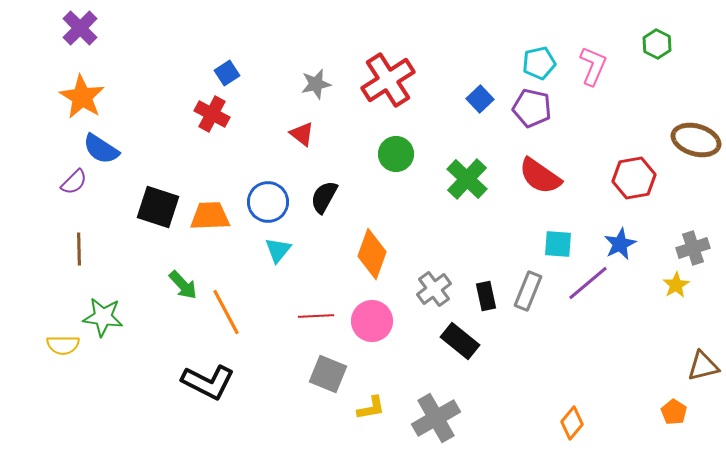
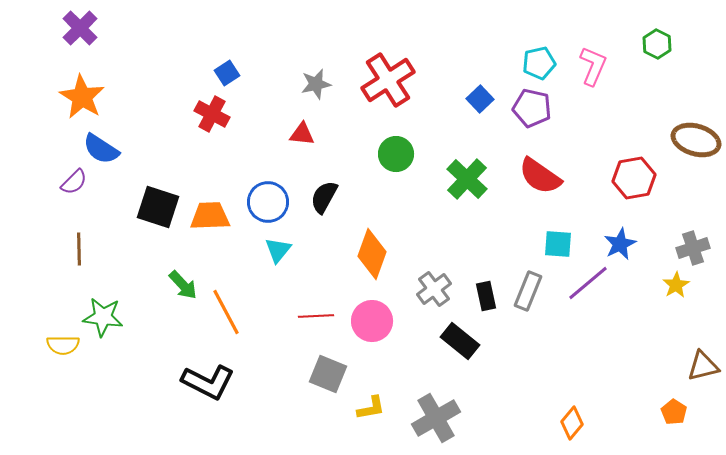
red triangle at (302, 134): rotated 32 degrees counterclockwise
